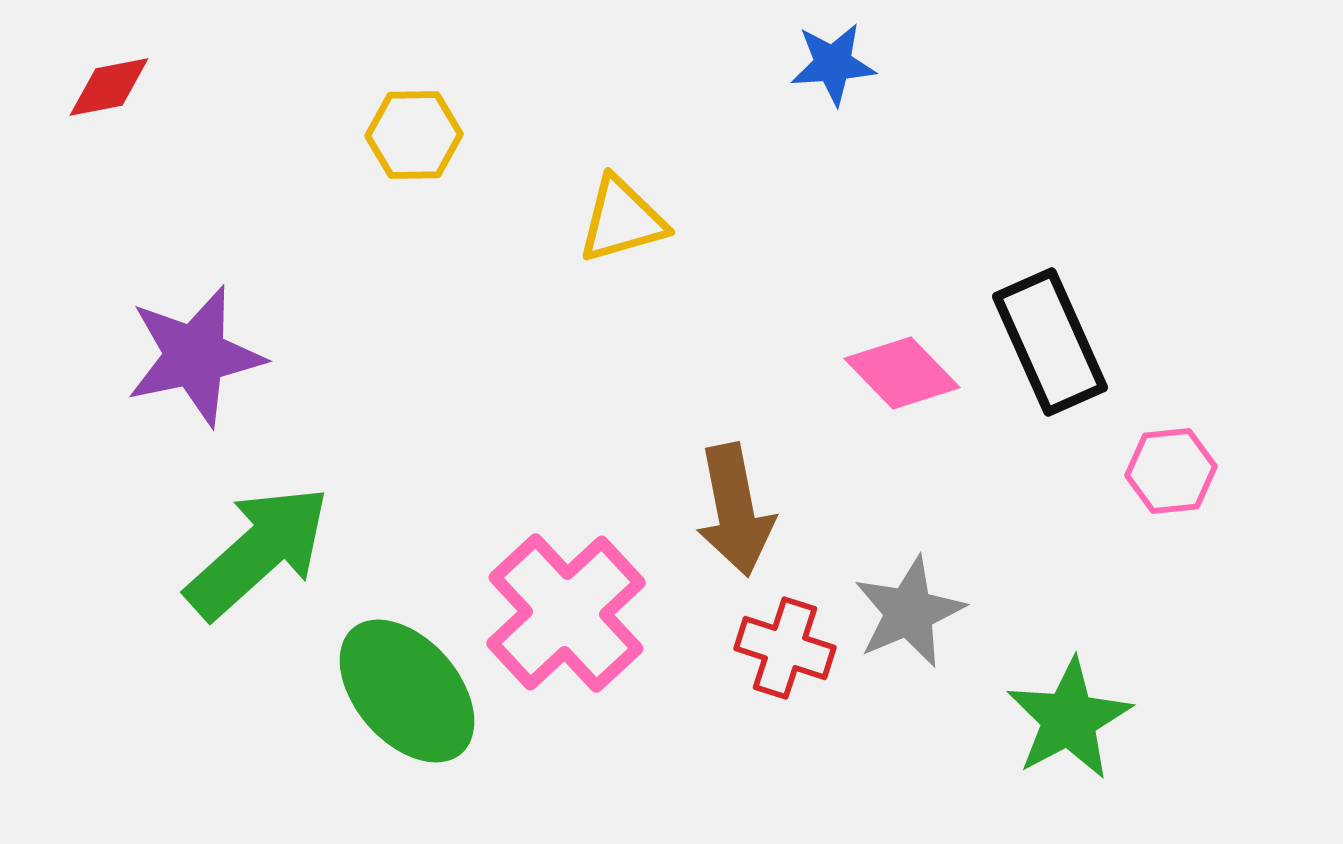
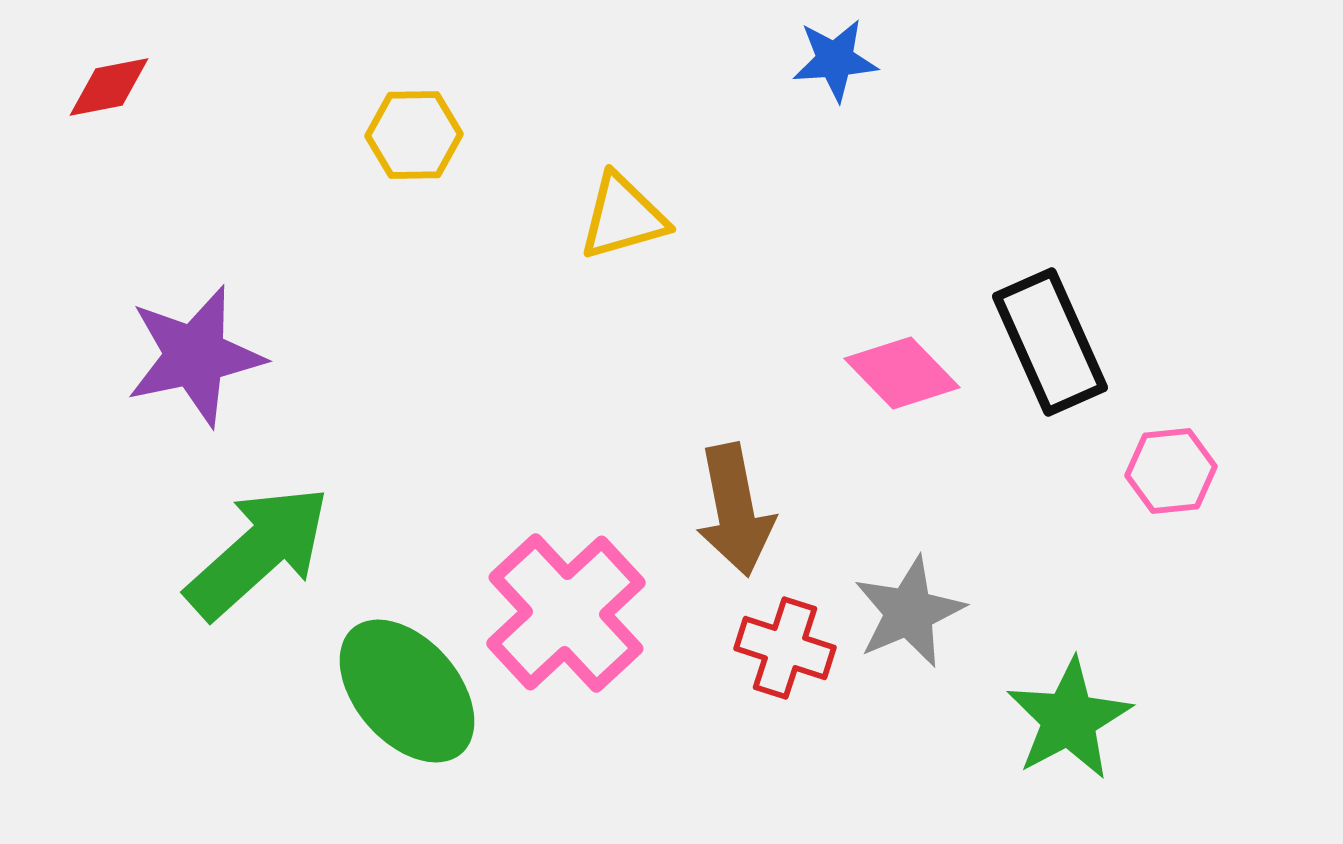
blue star: moved 2 px right, 4 px up
yellow triangle: moved 1 px right, 3 px up
